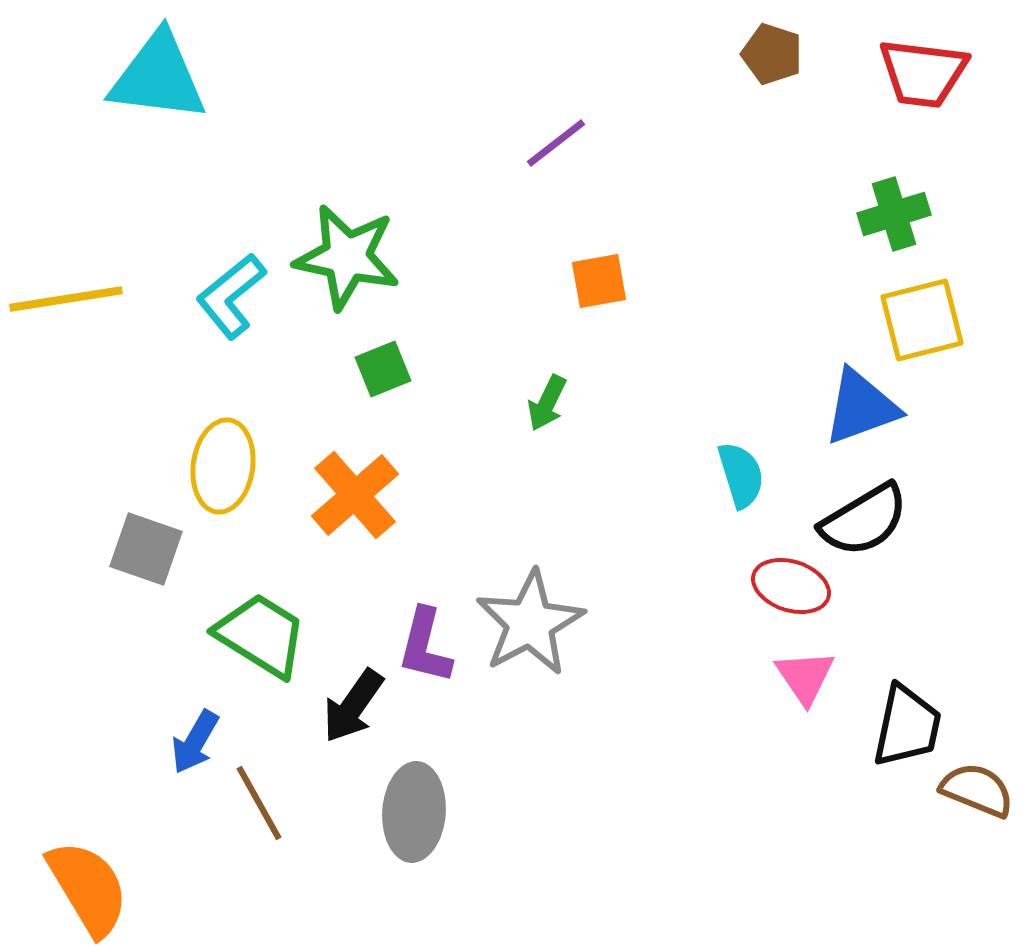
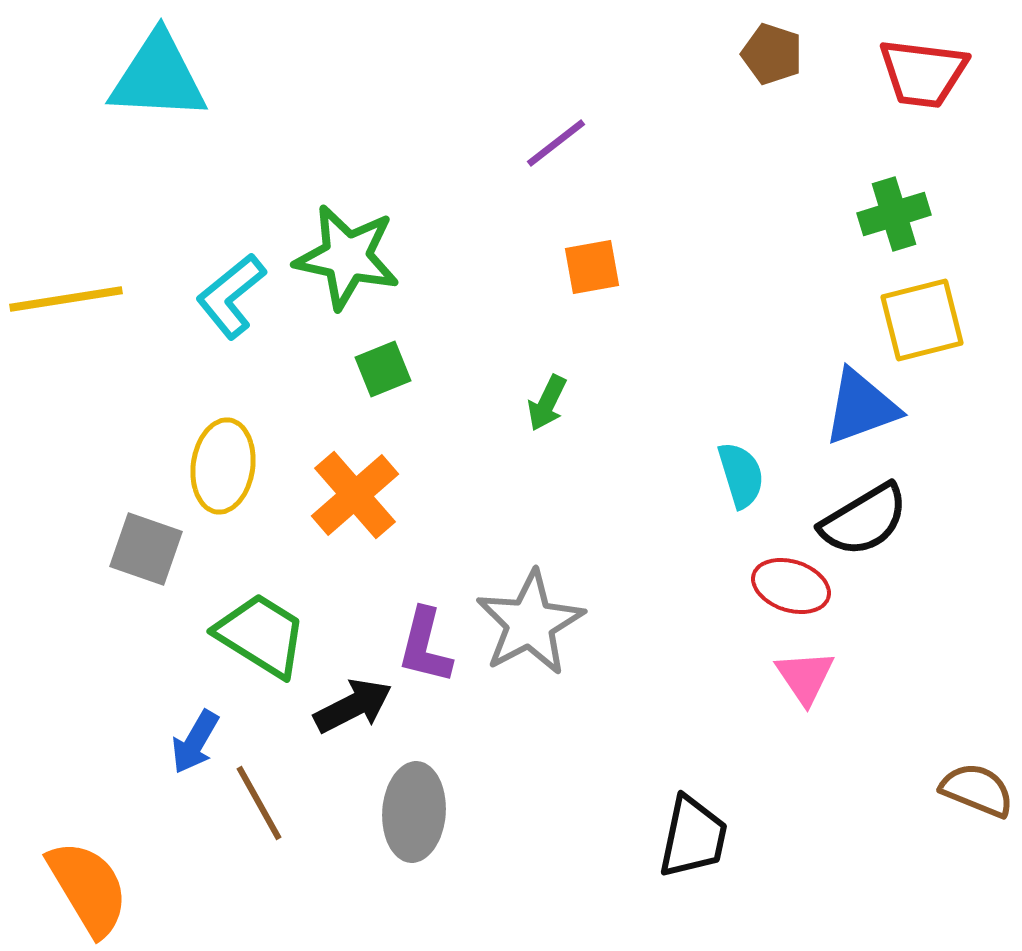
cyan triangle: rotated 4 degrees counterclockwise
orange square: moved 7 px left, 14 px up
black arrow: rotated 152 degrees counterclockwise
black trapezoid: moved 214 px left, 111 px down
